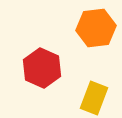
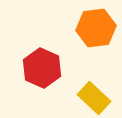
yellow rectangle: rotated 68 degrees counterclockwise
